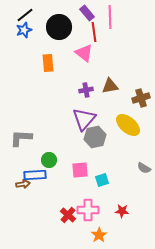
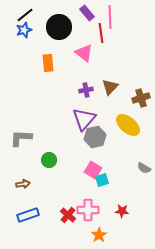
red line: moved 7 px right, 1 px down
brown triangle: moved 1 px down; rotated 36 degrees counterclockwise
pink square: moved 13 px right; rotated 36 degrees clockwise
blue rectangle: moved 7 px left, 40 px down; rotated 15 degrees counterclockwise
